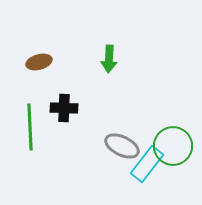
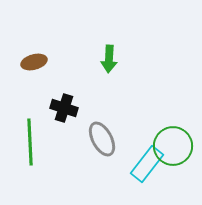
brown ellipse: moved 5 px left
black cross: rotated 16 degrees clockwise
green line: moved 15 px down
gray ellipse: moved 20 px left, 7 px up; rotated 36 degrees clockwise
